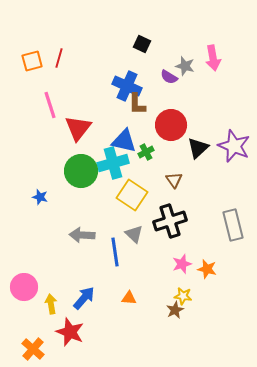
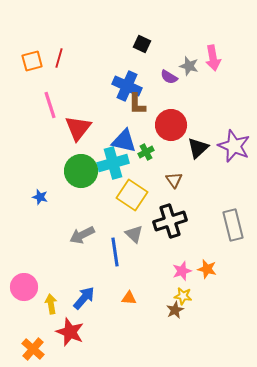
gray star: moved 4 px right
gray arrow: rotated 30 degrees counterclockwise
pink star: moved 7 px down
